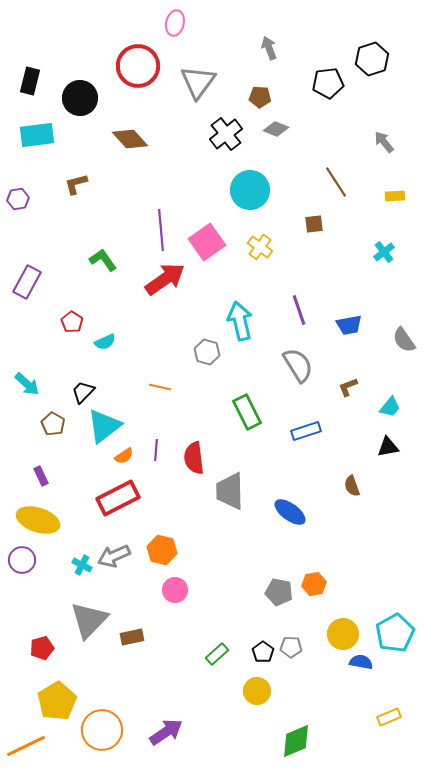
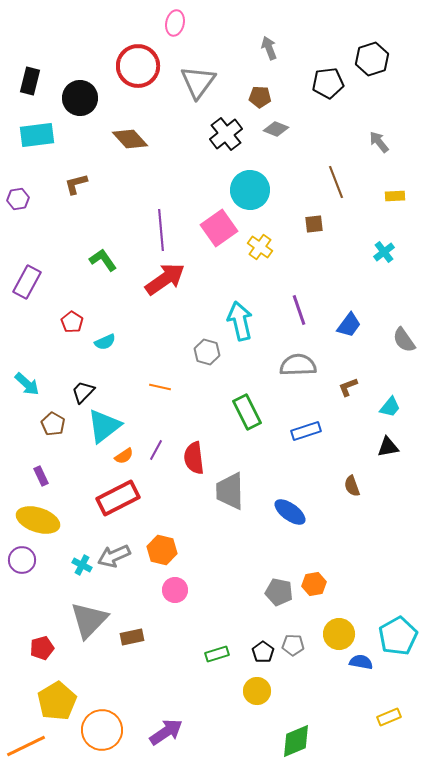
gray arrow at (384, 142): moved 5 px left
brown line at (336, 182): rotated 12 degrees clockwise
pink square at (207, 242): moved 12 px right, 14 px up
blue trapezoid at (349, 325): rotated 44 degrees counterclockwise
gray semicircle at (298, 365): rotated 60 degrees counterclockwise
purple line at (156, 450): rotated 25 degrees clockwise
cyan pentagon at (395, 633): moved 3 px right, 3 px down
yellow circle at (343, 634): moved 4 px left
gray pentagon at (291, 647): moved 2 px right, 2 px up
green rectangle at (217, 654): rotated 25 degrees clockwise
